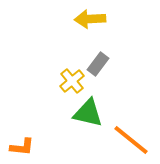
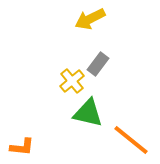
yellow arrow: rotated 24 degrees counterclockwise
